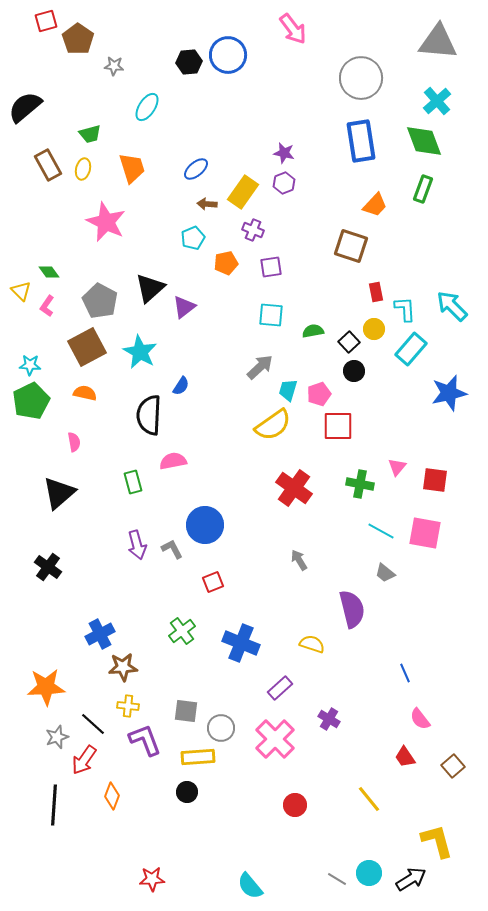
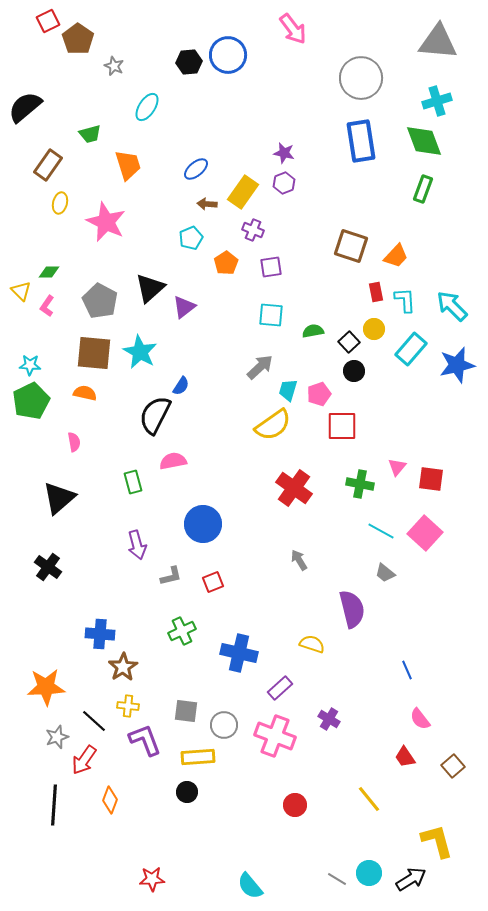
red square at (46, 21): moved 2 px right; rotated 10 degrees counterclockwise
gray star at (114, 66): rotated 18 degrees clockwise
cyan cross at (437, 101): rotated 24 degrees clockwise
brown rectangle at (48, 165): rotated 64 degrees clockwise
orange trapezoid at (132, 168): moved 4 px left, 3 px up
yellow ellipse at (83, 169): moved 23 px left, 34 px down
orange trapezoid at (375, 205): moved 21 px right, 51 px down
cyan pentagon at (193, 238): moved 2 px left
orange pentagon at (226, 263): rotated 20 degrees counterclockwise
green diamond at (49, 272): rotated 55 degrees counterclockwise
cyan L-shape at (405, 309): moved 9 px up
brown square at (87, 347): moved 7 px right, 6 px down; rotated 33 degrees clockwise
blue star at (449, 393): moved 8 px right, 28 px up
black semicircle at (149, 415): moved 6 px right; rotated 24 degrees clockwise
red square at (338, 426): moved 4 px right
red square at (435, 480): moved 4 px left, 1 px up
black triangle at (59, 493): moved 5 px down
blue circle at (205, 525): moved 2 px left, 1 px up
pink square at (425, 533): rotated 32 degrees clockwise
gray L-shape at (172, 549): moved 1 px left, 27 px down; rotated 105 degrees clockwise
green cross at (182, 631): rotated 12 degrees clockwise
blue cross at (100, 634): rotated 32 degrees clockwise
blue cross at (241, 643): moved 2 px left, 10 px down; rotated 9 degrees counterclockwise
brown star at (123, 667): rotated 28 degrees counterclockwise
blue line at (405, 673): moved 2 px right, 3 px up
black line at (93, 724): moved 1 px right, 3 px up
gray circle at (221, 728): moved 3 px right, 3 px up
pink cross at (275, 739): moved 3 px up; rotated 24 degrees counterclockwise
orange diamond at (112, 796): moved 2 px left, 4 px down
